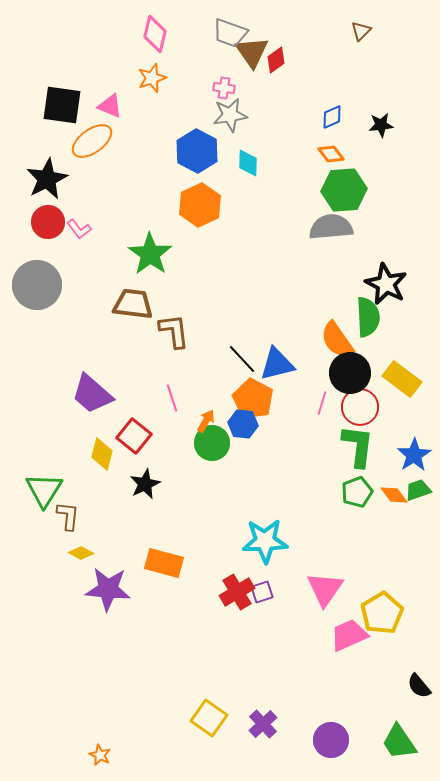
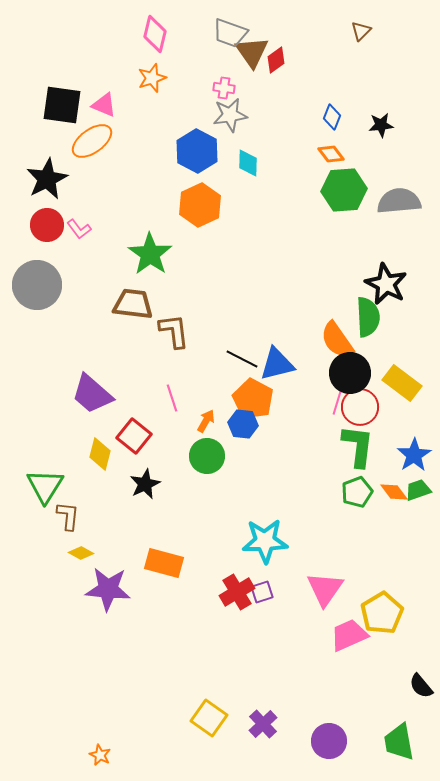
pink triangle at (110, 106): moved 6 px left, 1 px up
blue diamond at (332, 117): rotated 45 degrees counterclockwise
red circle at (48, 222): moved 1 px left, 3 px down
gray semicircle at (331, 227): moved 68 px right, 26 px up
black line at (242, 359): rotated 20 degrees counterclockwise
yellow rectangle at (402, 379): moved 4 px down
pink line at (322, 403): moved 15 px right
green circle at (212, 443): moved 5 px left, 13 px down
yellow diamond at (102, 454): moved 2 px left
green triangle at (44, 490): moved 1 px right, 4 px up
orange diamond at (394, 495): moved 3 px up
black semicircle at (419, 686): moved 2 px right
purple circle at (331, 740): moved 2 px left, 1 px down
green trapezoid at (399, 742): rotated 24 degrees clockwise
